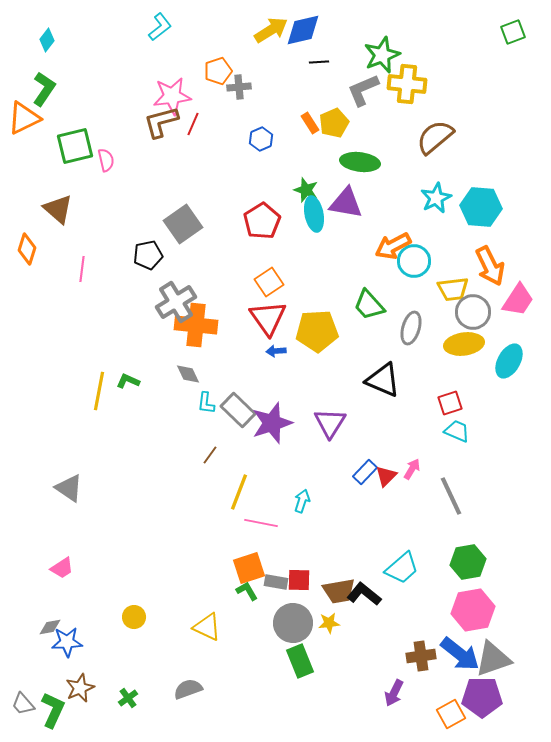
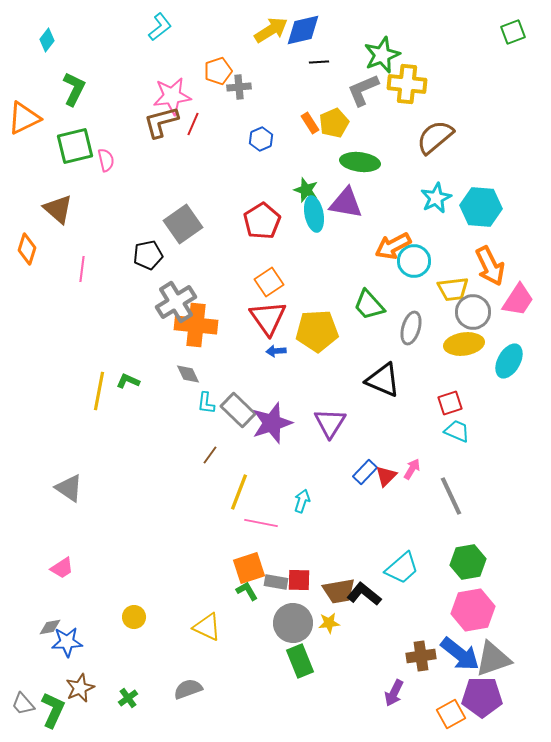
green L-shape at (44, 89): moved 30 px right; rotated 8 degrees counterclockwise
